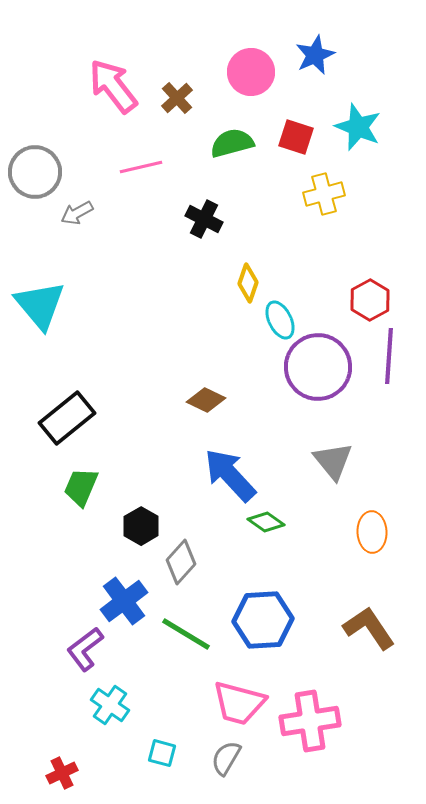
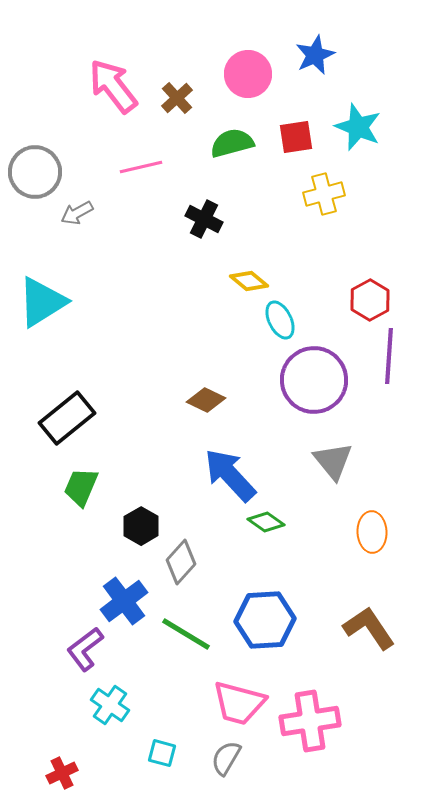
pink circle: moved 3 px left, 2 px down
red square: rotated 27 degrees counterclockwise
yellow diamond: moved 1 px right, 2 px up; rotated 69 degrees counterclockwise
cyan triangle: moved 2 px right, 3 px up; rotated 38 degrees clockwise
purple circle: moved 4 px left, 13 px down
blue hexagon: moved 2 px right
